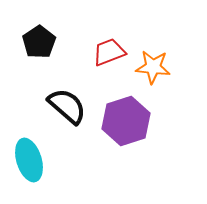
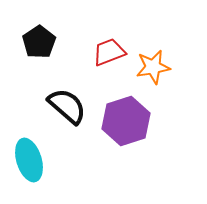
orange star: rotated 16 degrees counterclockwise
